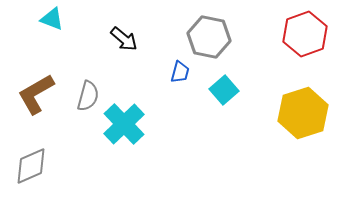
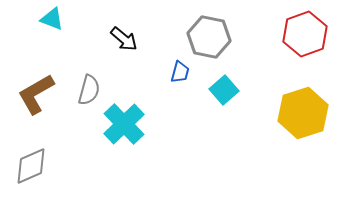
gray semicircle: moved 1 px right, 6 px up
